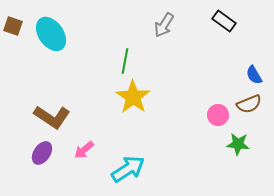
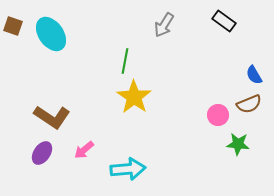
yellow star: moved 1 px right
cyan arrow: rotated 28 degrees clockwise
